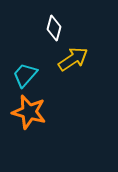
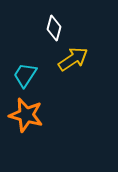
cyan trapezoid: rotated 8 degrees counterclockwise
orange star: moved 3 px left, 3 px down
